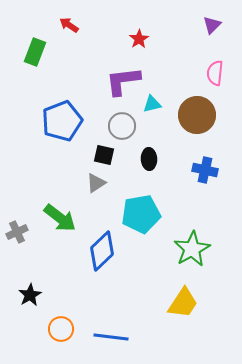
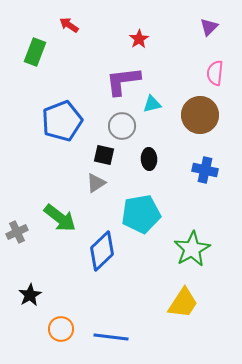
purple triangle: moved 3 px left, 2 px down
brown circle: moved 3 px right
